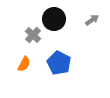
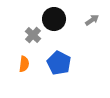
orange semicircle: rotated 21 degrees counterclockwise
